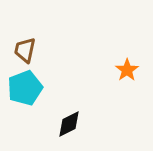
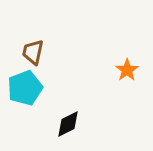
brown trapezoid: moved 8 px right, 2 px down
black diamond: moved 1 px left
